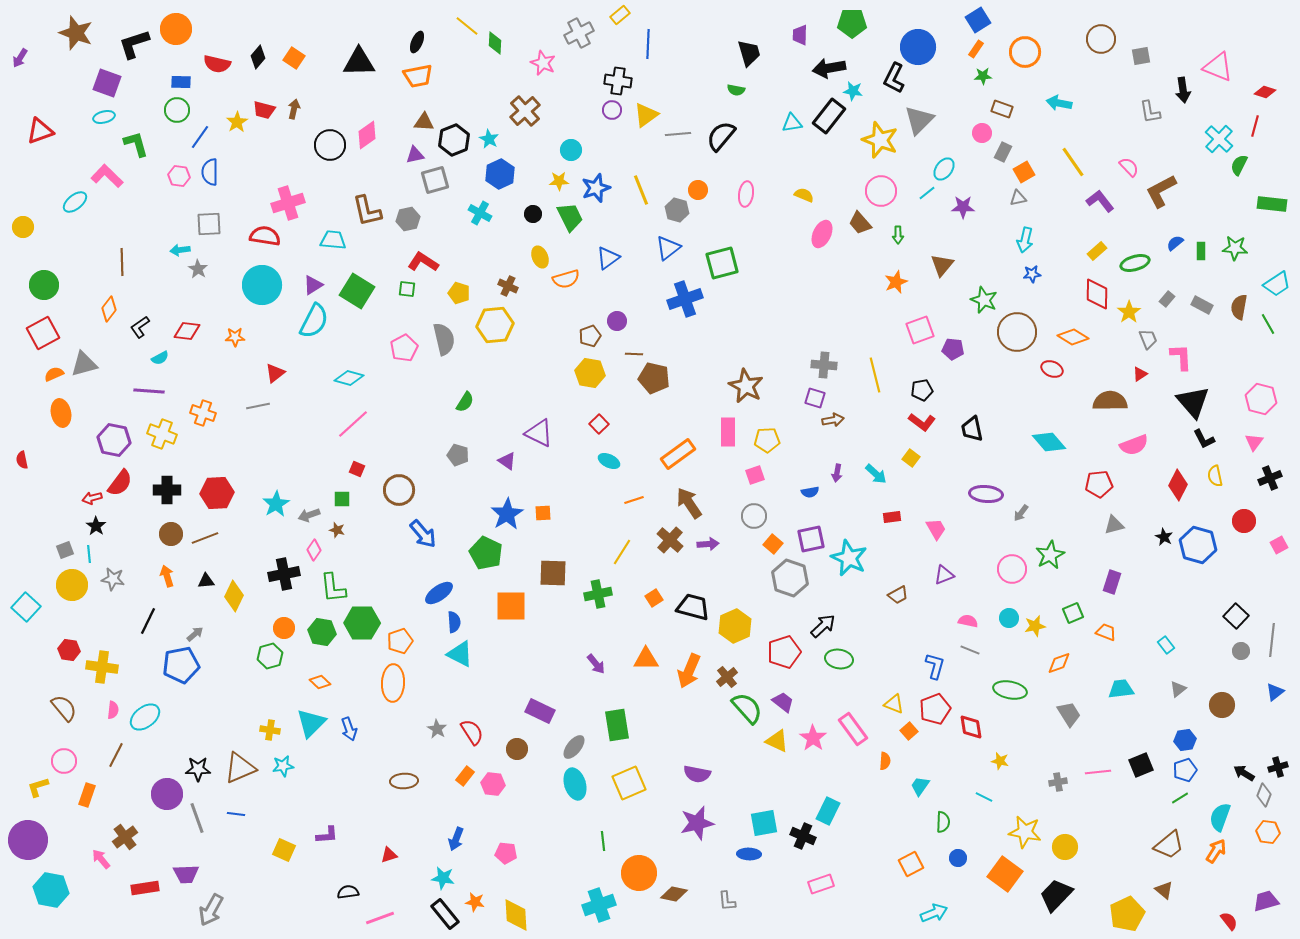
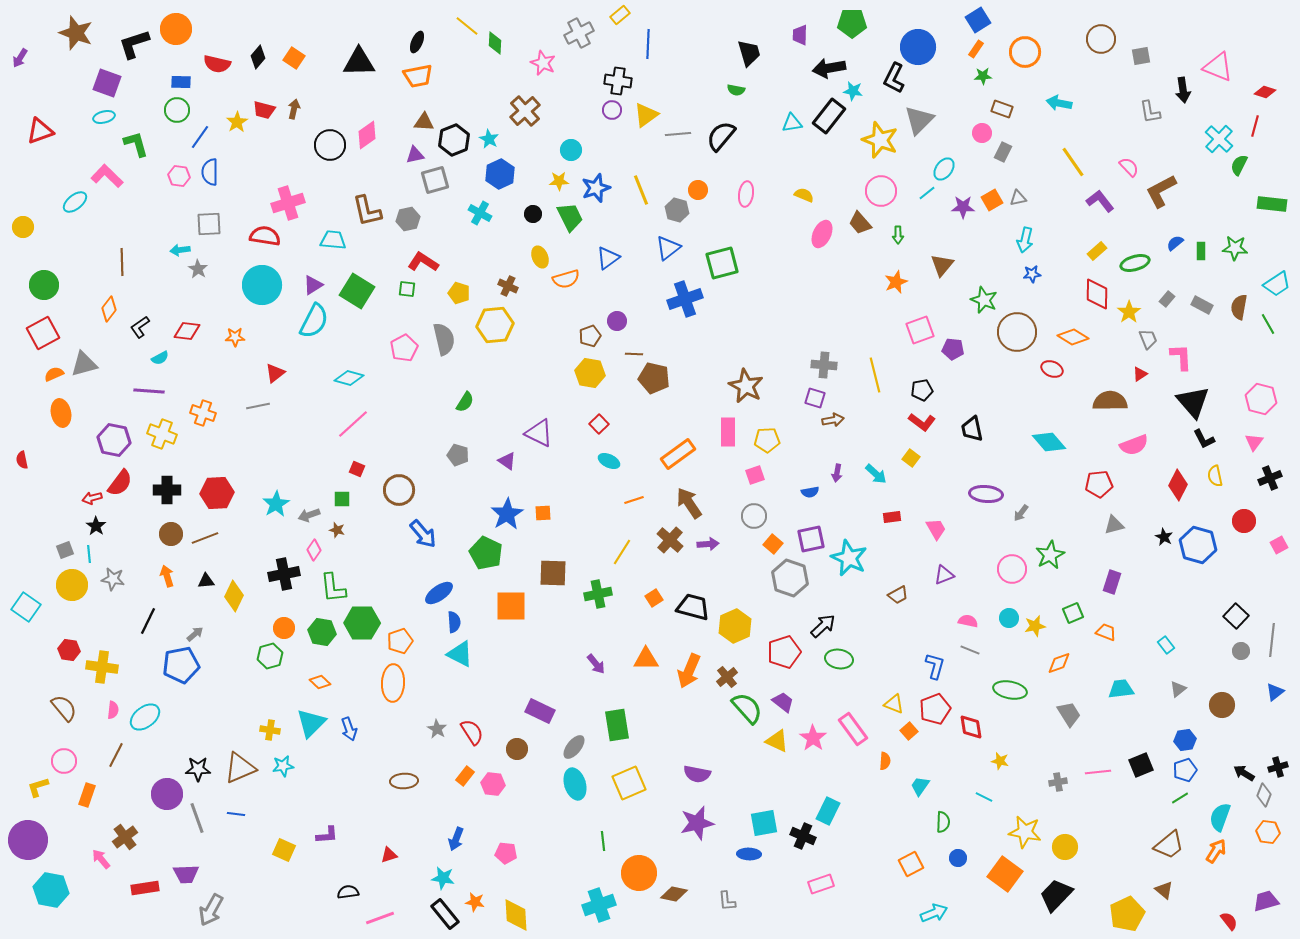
orange square at (1024, 172): moved 32 px left, 28 px down
cyan square at (26, 607): rotated 8 degrees counterclockwise
